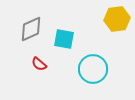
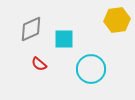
yellow hexagon: moved 1 px down
cyan square: rotated 10 degrees counterclockwise
cyan circle: moved 2 px left
